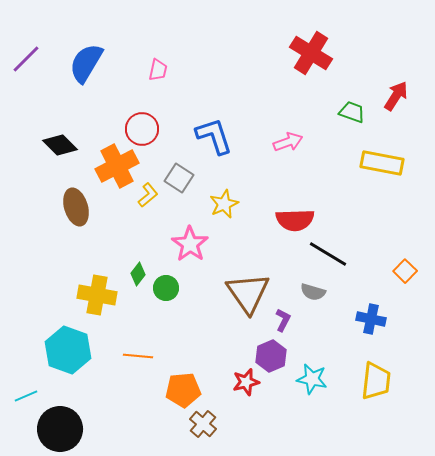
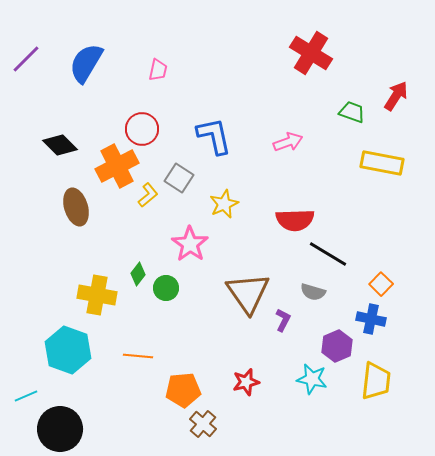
blue L-shape: rotated 6 degrees clockwise
orange square: moved 24 px left, 13 px down
purple hexagon: moved 66 px right, 10 px up
